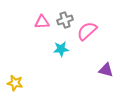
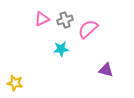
pink triangle: moved 3 px up; rotated 21 degrees counterclockwise
pink semicircle: moved 1 px right, 2 px up
